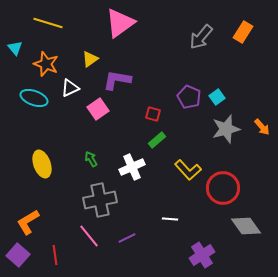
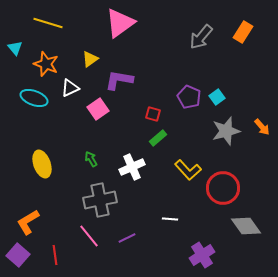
purple L-shape: moved 2 px right
gray star: moved 2 px down
green rectangle: moved 1 px right, 2 px up
